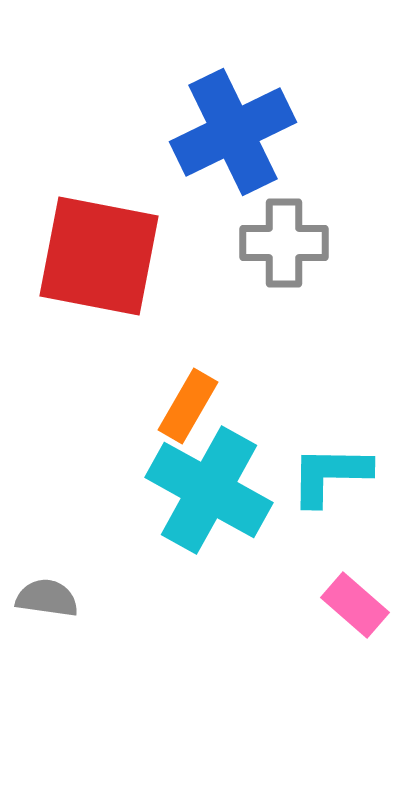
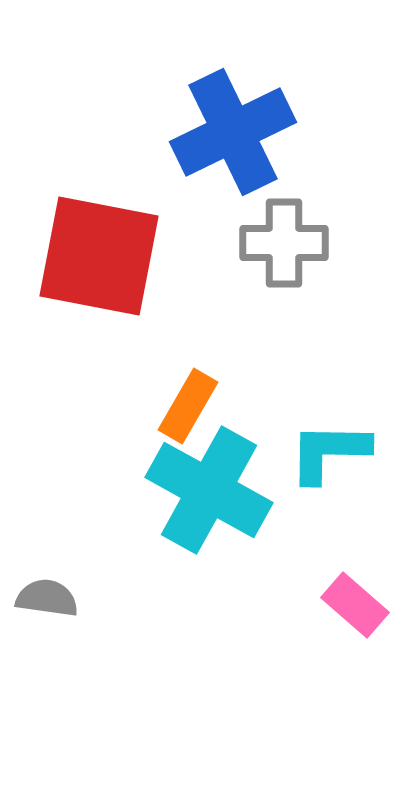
cyan L-shape: moved 1 px left, 23 px up
